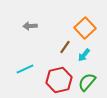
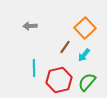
cyan line: moved 9 px right, 1 px up; rotated 66 degrees counterclockwise
